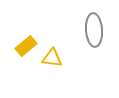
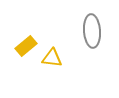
gray ellipse: moved 2 px left, 1 px down
